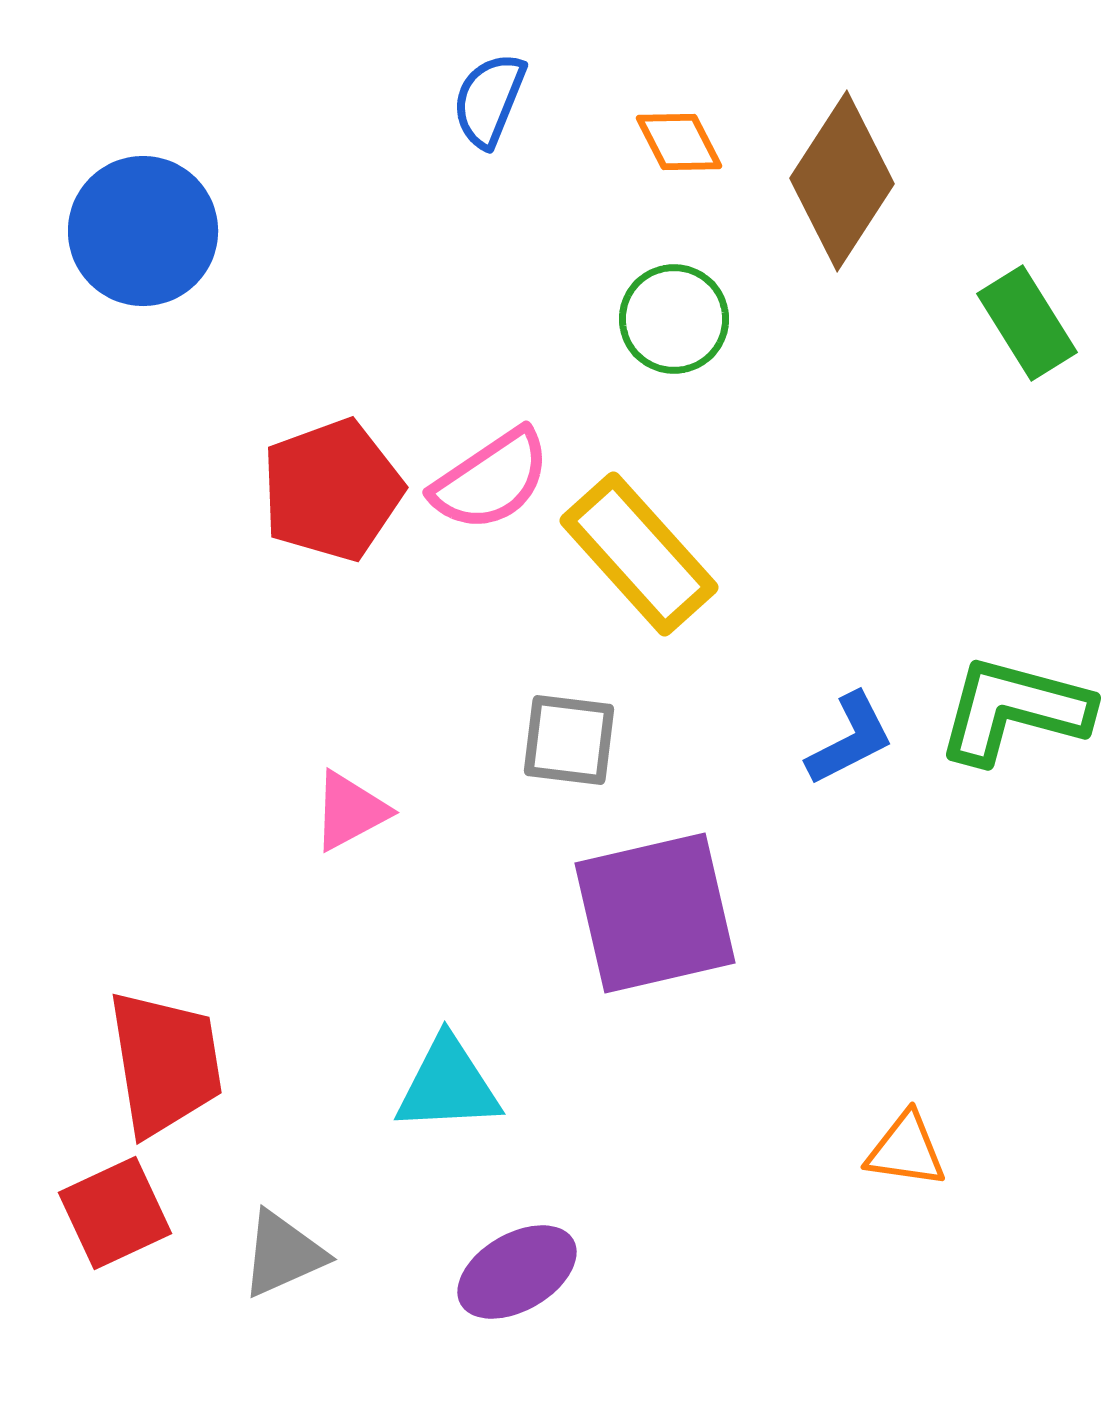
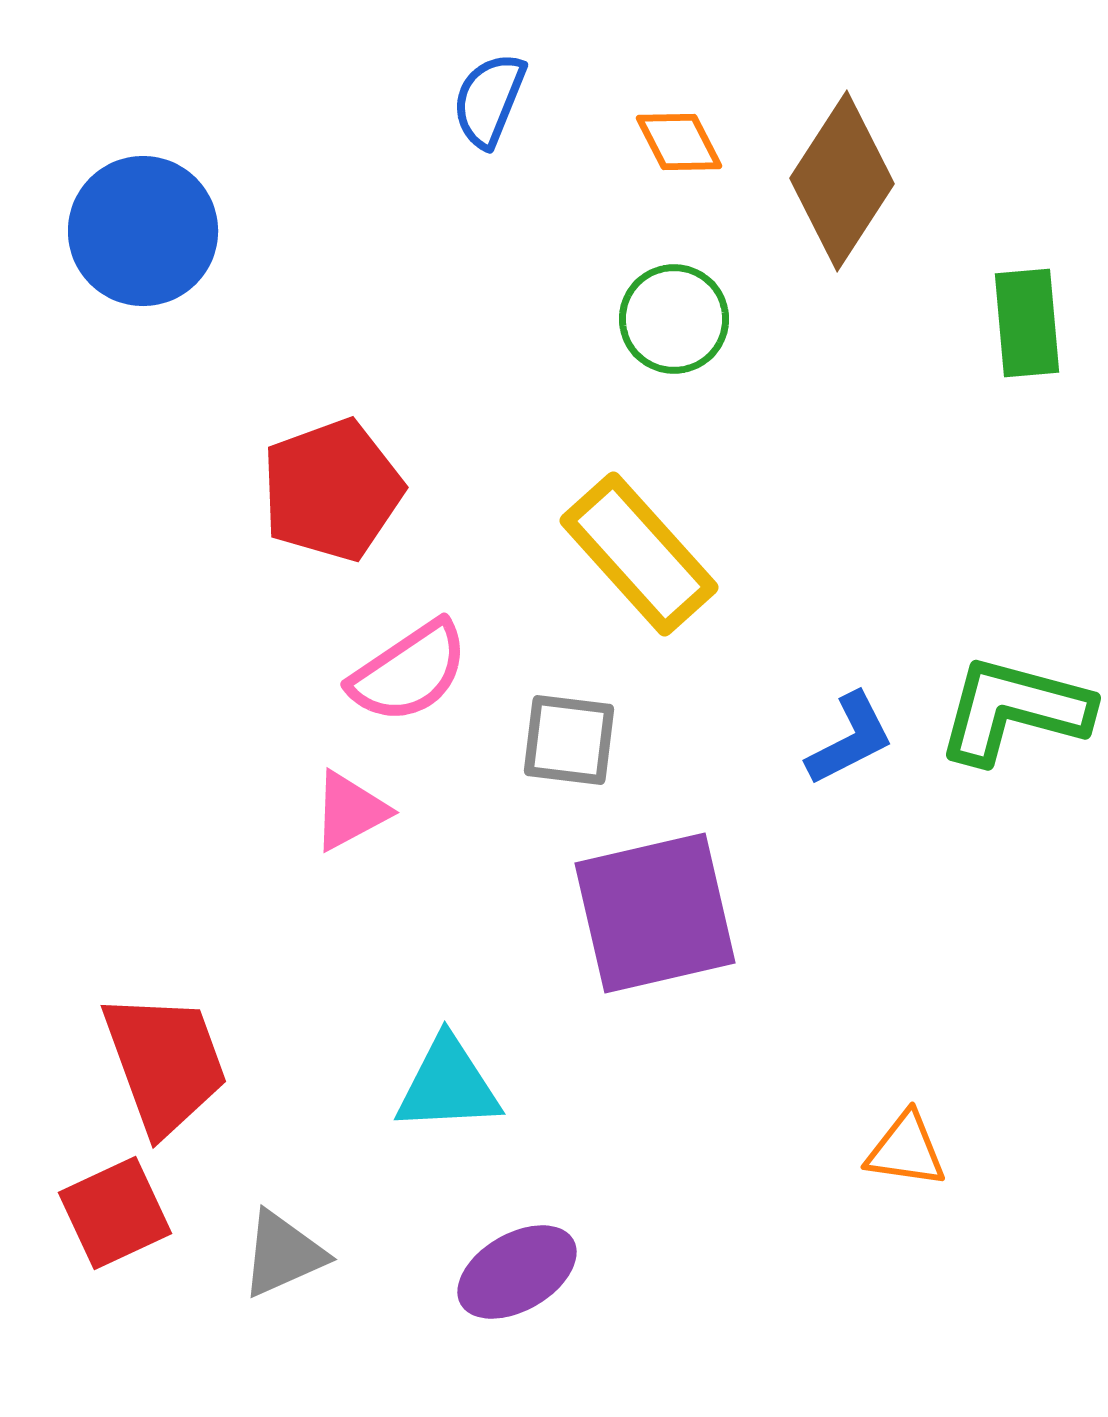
green rectangle: rotated 27 degrees clockwise
pink semicircle: moved 82 px left, 192 px down
red trapezoid: rotated 11 degrees counterclockwise
